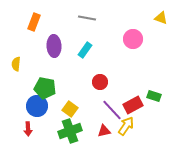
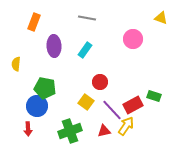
yellow square: moved 16 px right, 7 px up
